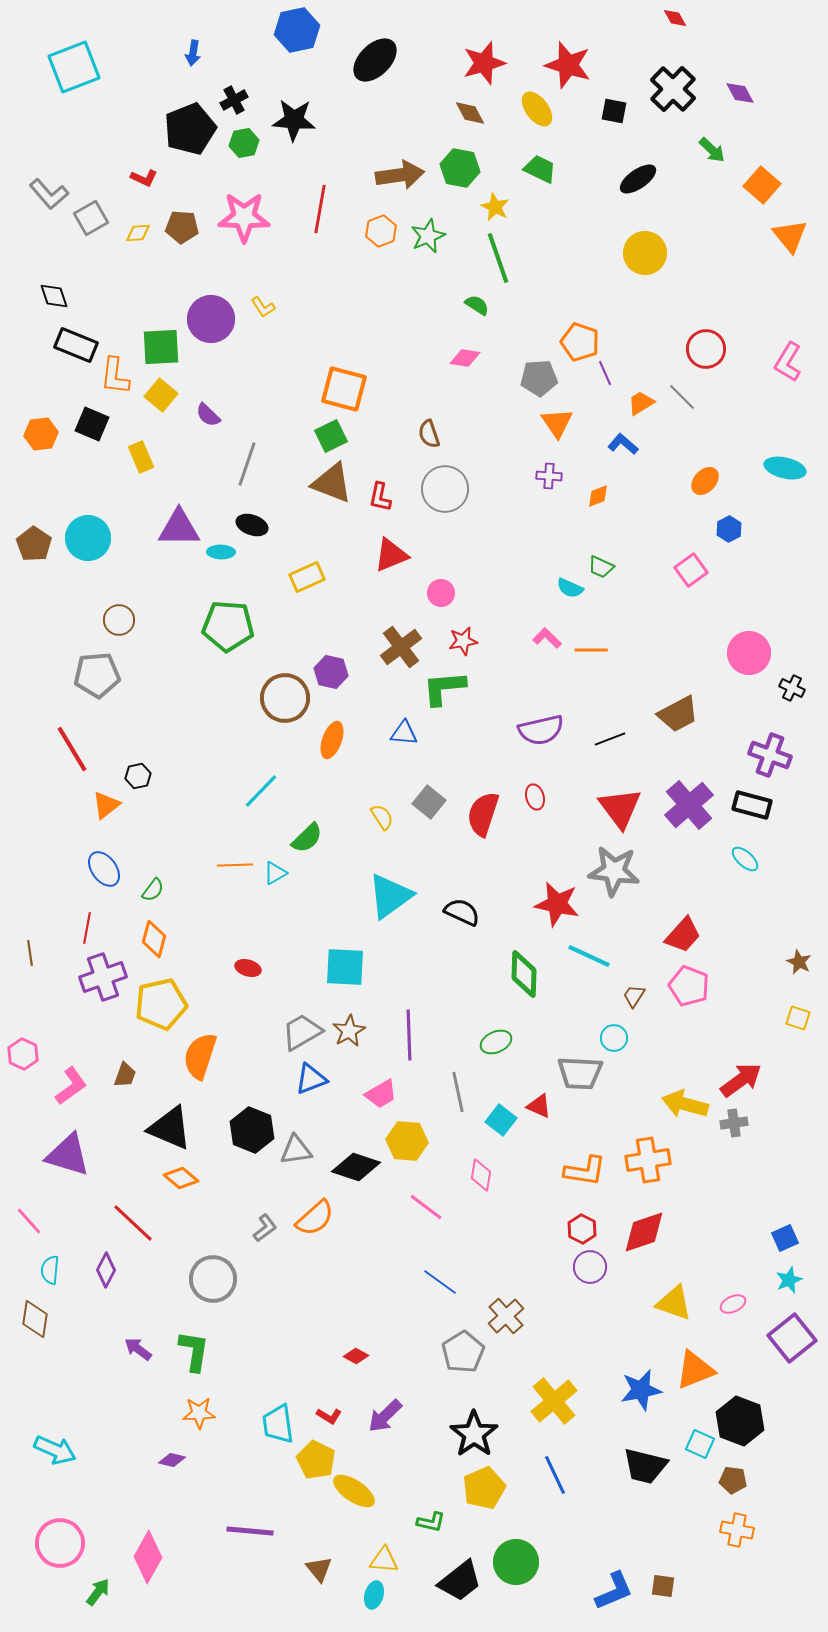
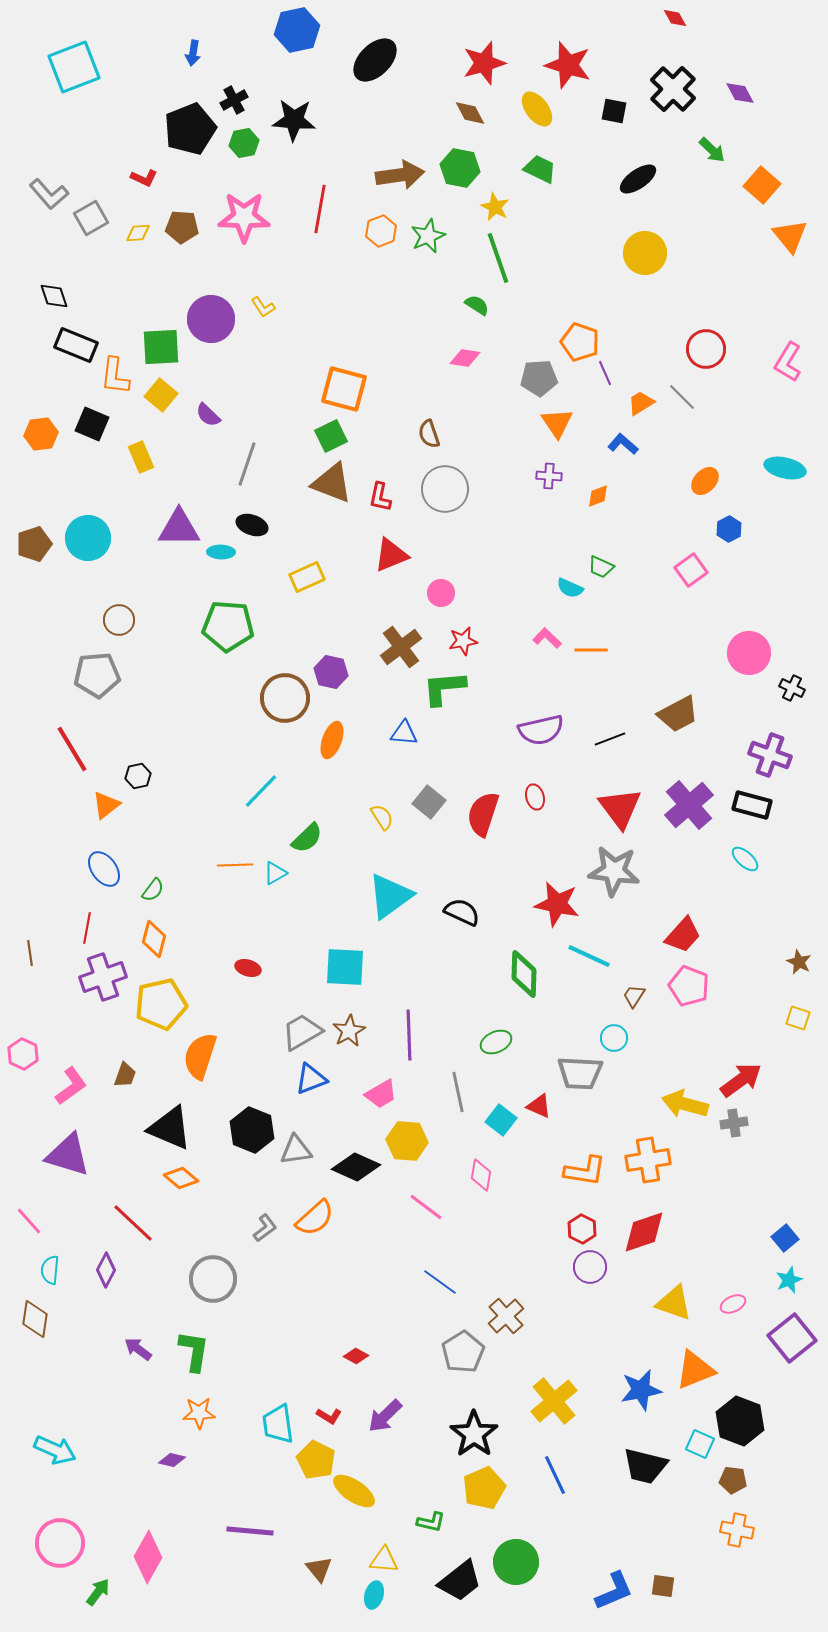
brown pentagon at (34, 544): rotated 20 degrees clockwise
black diamond at (356, 1167): rotated 6 degrees clockwise
blue square at (785, 1238): rotated 16 degrees counterclockwise
